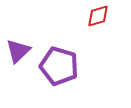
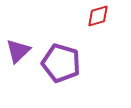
purple pentagon: moved 2 px right, 3 px up
